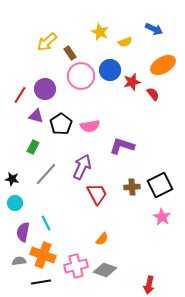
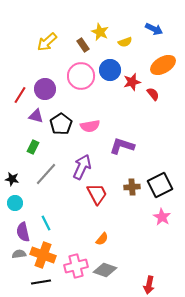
brown rectangle: moved 13 px right, 8 px up
purple semicircle: rotated 24 degrees counterclockwise
gray semicircle: moved 7 px up
